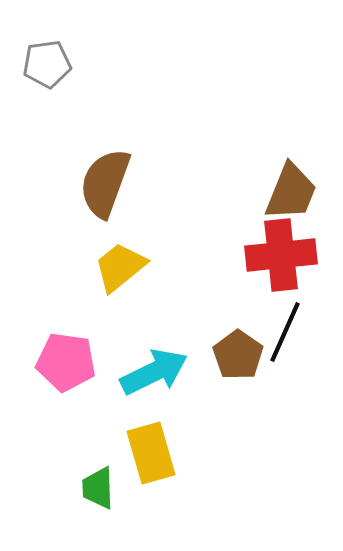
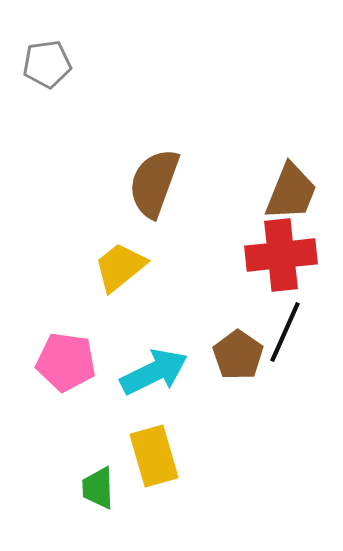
brown semicircle: moved 49 px right
yellow rectangle: moved 3 px right, 3 px down
